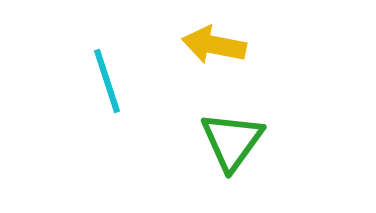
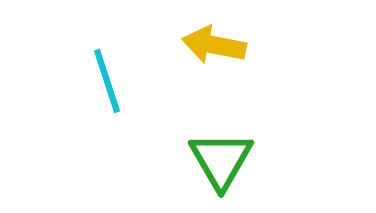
green triangle: moved 11 px left, 19 px down; rotated 6 degrees counterclockwise
